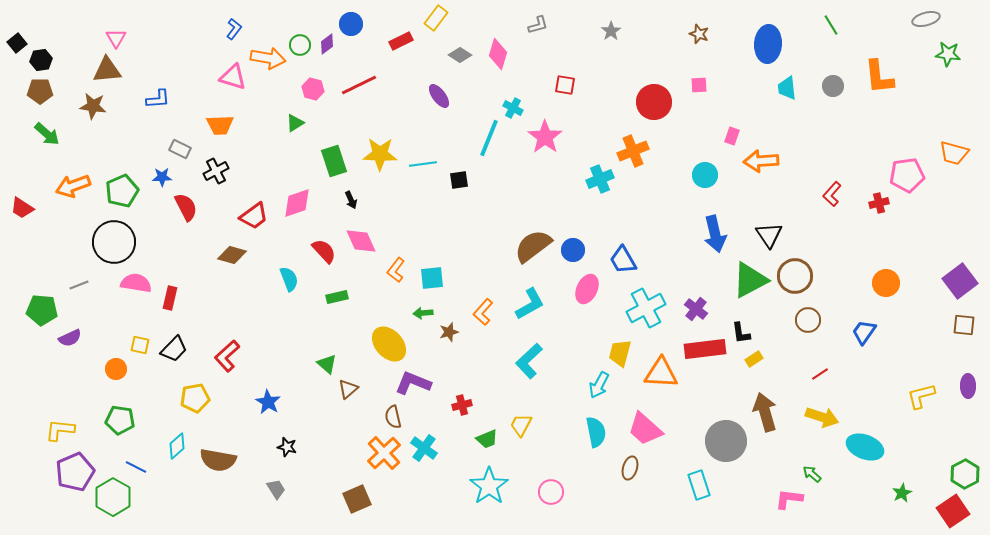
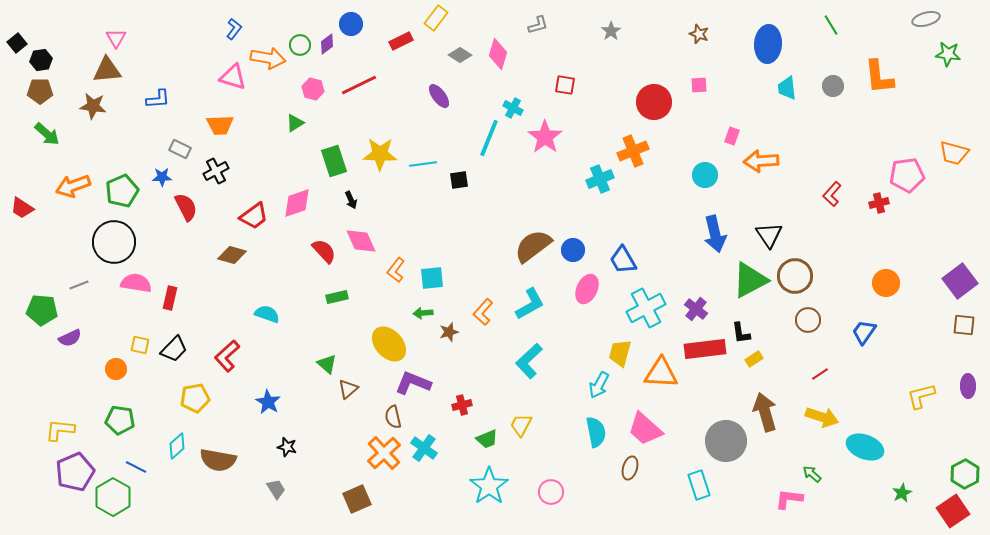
cyan semicircle at (289, 279): moved 22 px left, 35 px down; rotated 50 degrees counterclockwise
